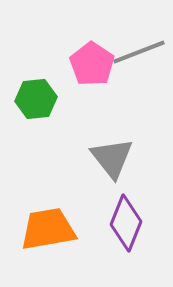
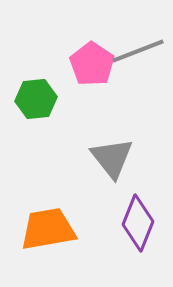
gray line: moved 1 px left, 1 px up
purple diamond: moved 12 px right
